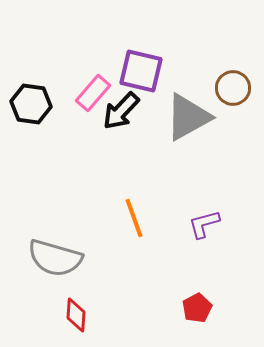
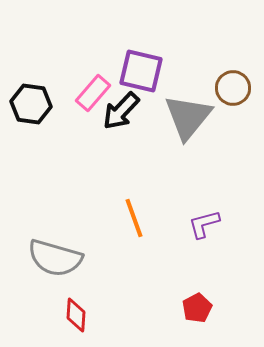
gray triangle: rotated 22 degrees counterclockwise
